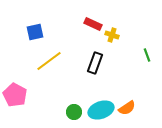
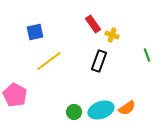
red rectangle: rotated 30 degrees clockwise
black rectangle: moved 4 px right, 2 px up
